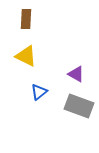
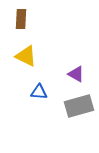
brown rectangle: moved 5 px left
blue triangle: rotated 42 degrees clockwise
gray rectangle: rotated 36 degrees counterclockwise
